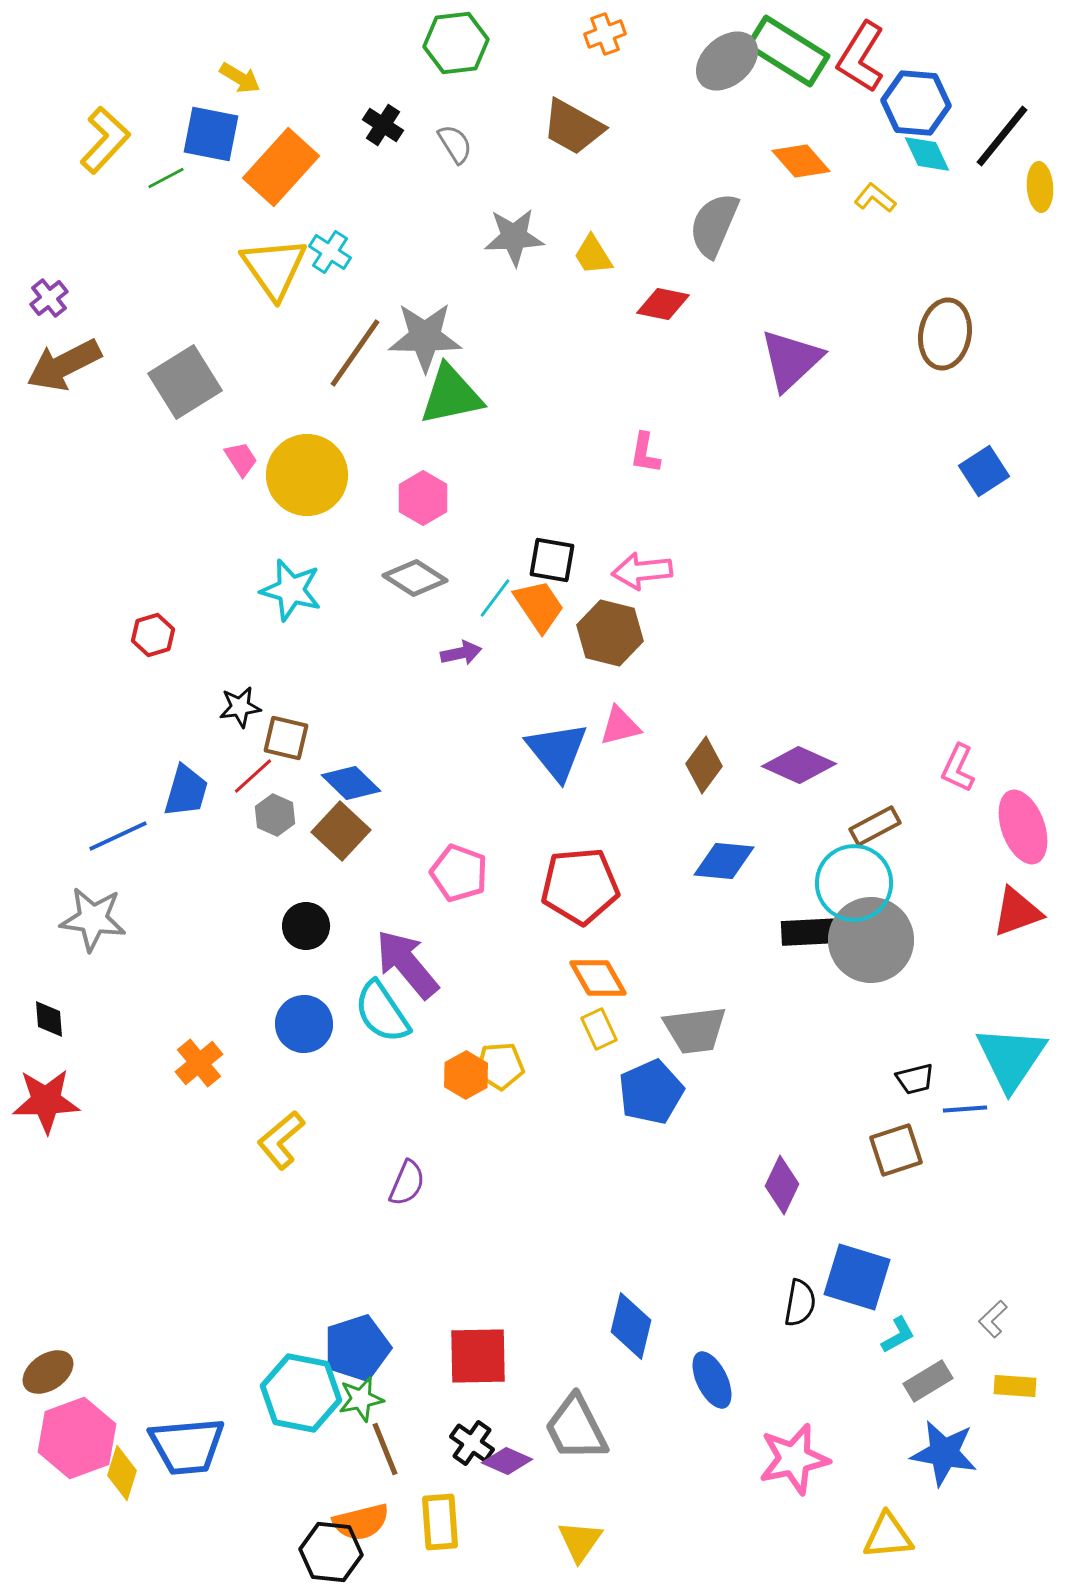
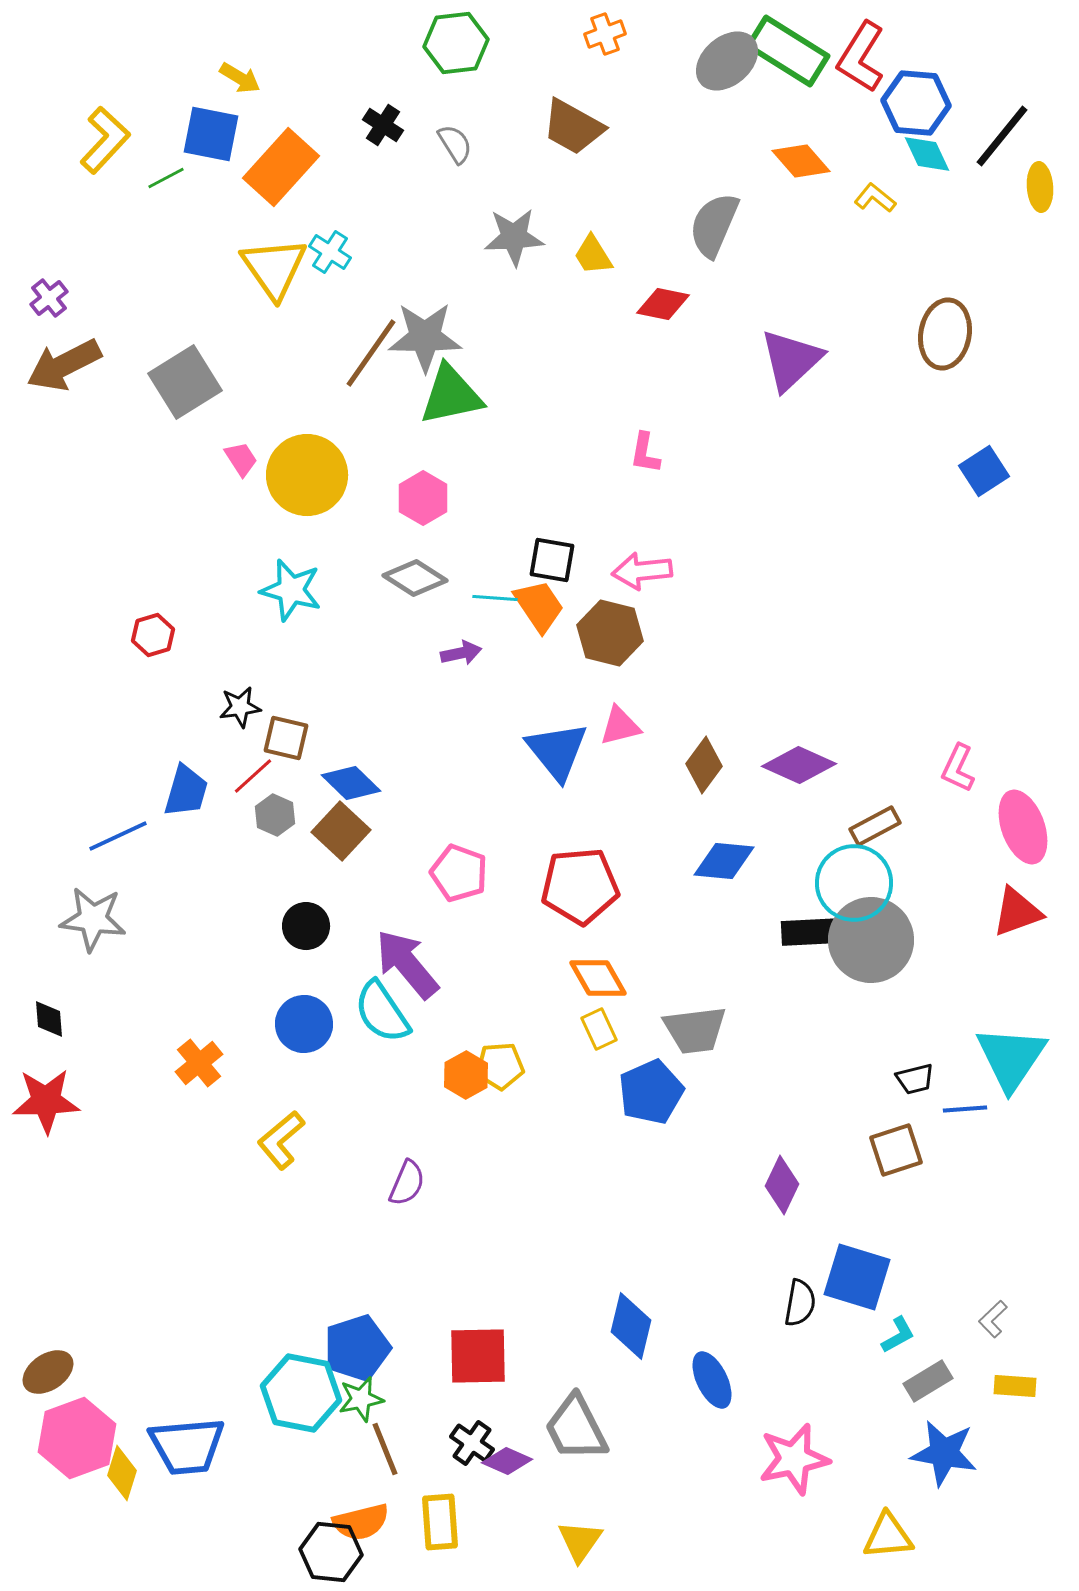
brown line at (355, 353): moved 16 px right
cyan line at (495, 598): rotated 57 degrees clockwise
